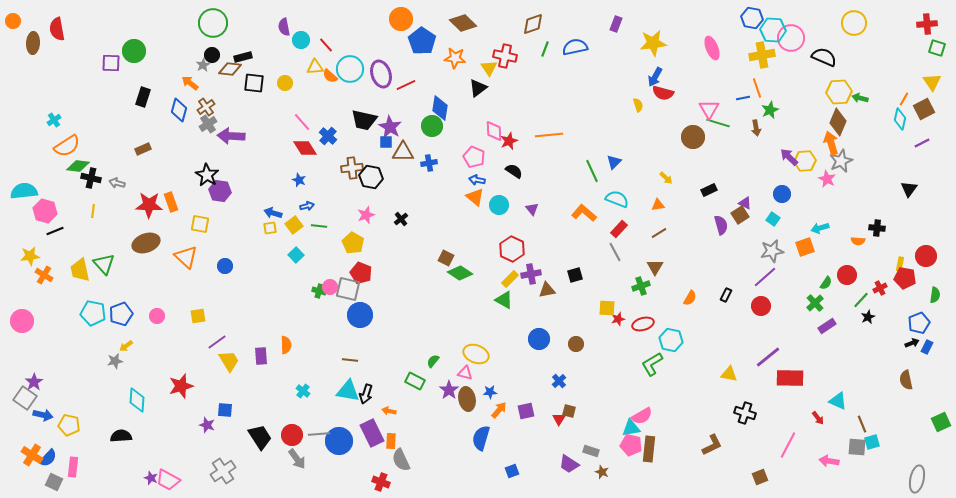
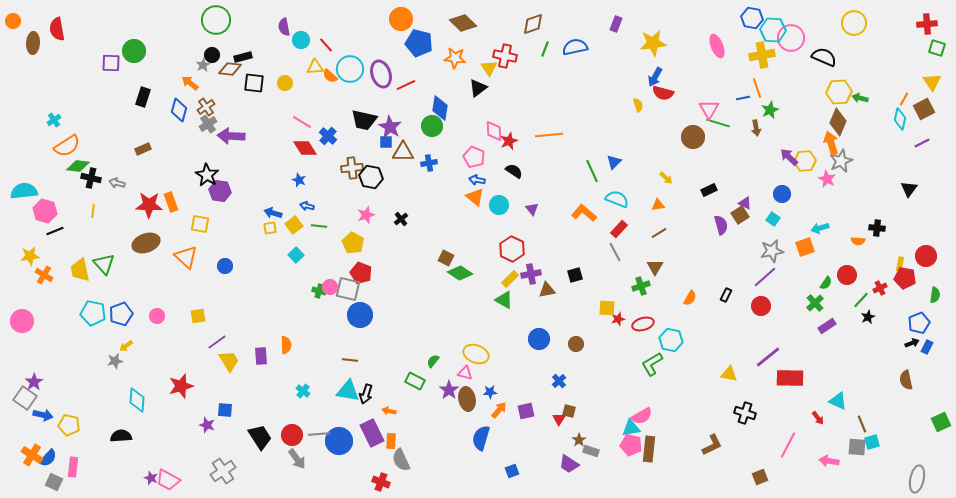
green circle at (213, 23): moved 3 px right, 3 px up
blue pentagon at (422, 41): moved 3 px left, 2 px down; rotated 20 degrees counterclockwise
pink ellipse at (712, 48): moved 5 px right, 2 px up
pink line at (302, 122): rotated 18 degrees counterclockwise
blue arrow at (307, 206): rotated 152 degrees counterclockwise
brown star at (602, 472): moved 23 px left, 32 px up; rotated 16 degrees clockwise
